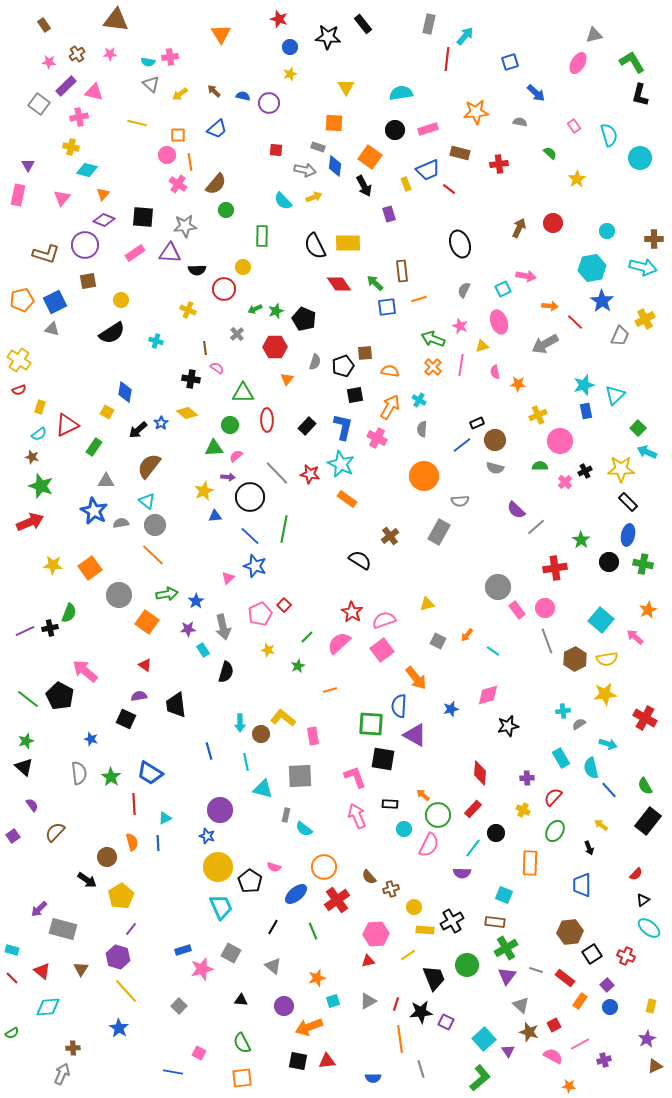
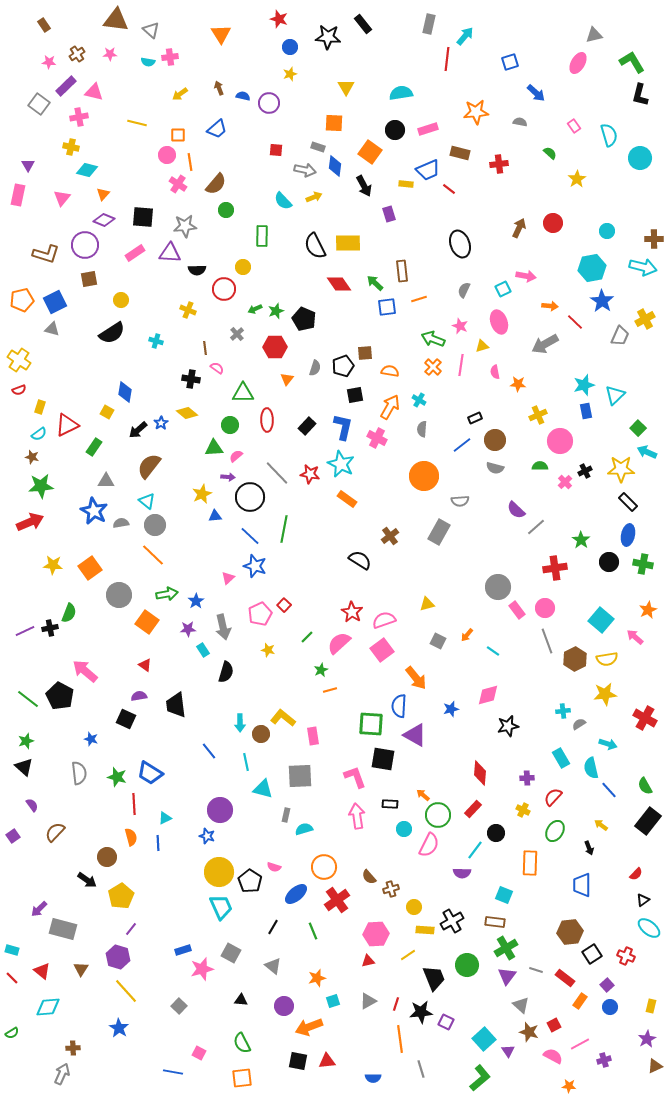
gray triangle at (151, 84): moved 54 px up
brown arrow at (214, 91): moved 5 px right, 3 px up; rotated 24 degrees clockwise
orange square at (370, 157): moved 5 px up
yellow rectangle at (406, 184): rotated 64 degrees counterclockwise
brown square at (88, 281): moved 1 px right, 2 px up
gray semicircle at (315, 362): moved 6 px down
black rectangle at (477, 423): moved 2 px left, 5 px up
green star at (41, 486): rotated 25 degrees counterclockwise
yellow star at (204, 491): moved 2 px left, 3 px down
green star at (298, 666): moved 23 px right, 4 px down
blue line at (209, 751): rotated 24 degrees counterclockwise
green star at (111, 777): moved 6 px right; rotated 18 degrees counterclockwise
pink arrow at (357, 816): rotated 15 degrees clockwise
cyan semicircle at (304, 829): rotated 126 degrees clockwise
orange semicircle at (132, 842): moved 1 px left, 5 px up
cyan line at (473, 848): moved 2 px right, 2 px down
yellow circle at (218, 867): moved 1 px right, 5 px down
